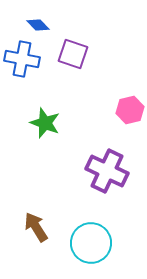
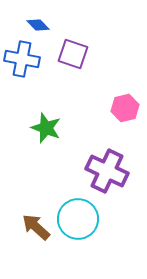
pink hexagon: moved 5 px left, 2 px up
green star: moved 1 px right, 5 px down
brown arrow: rotated 16 degrees counterclockwise
cyan circle: moved 13 px left, 24 px up
